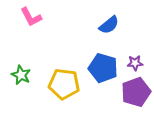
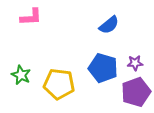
pink L-shape: rotated 65 degrees counterclockwise
yellow pentagon: moved 5 px left
